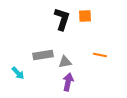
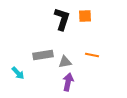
orange line: moved 8 px left
